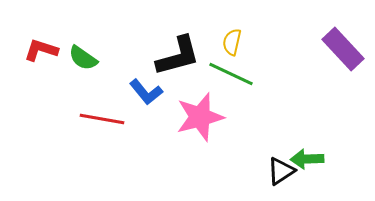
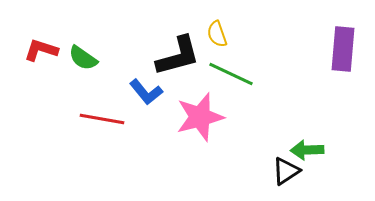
yellow semicircle: moved 15 px left, 8 px up; rotated 32 degrees counterclockwise
purple rectangle: rotated 48 degrees clockwise
green arrow: moved 9 px up
black triangle: moved 5 px right
